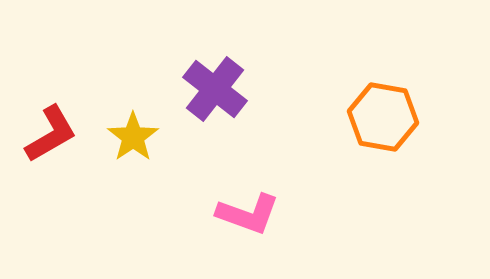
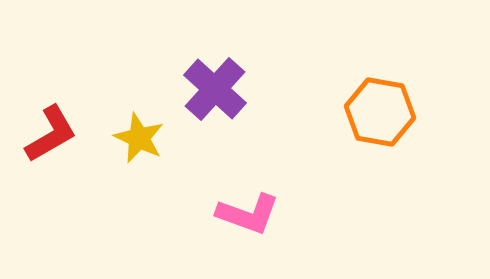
purple cross: rotated 4 degrees clockwise
orange hexagon: moved 3 px left, 5 px up
yellow star: moved 6 px right, 1 px down; rotated 12 degrees counterclockwise
